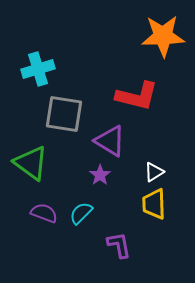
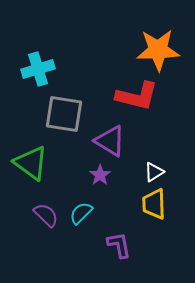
orange star: moved 5 px left, 14 px down
purple semicircle: moved 2 px right, 2 px down; rotated 24 degrees clockwise
